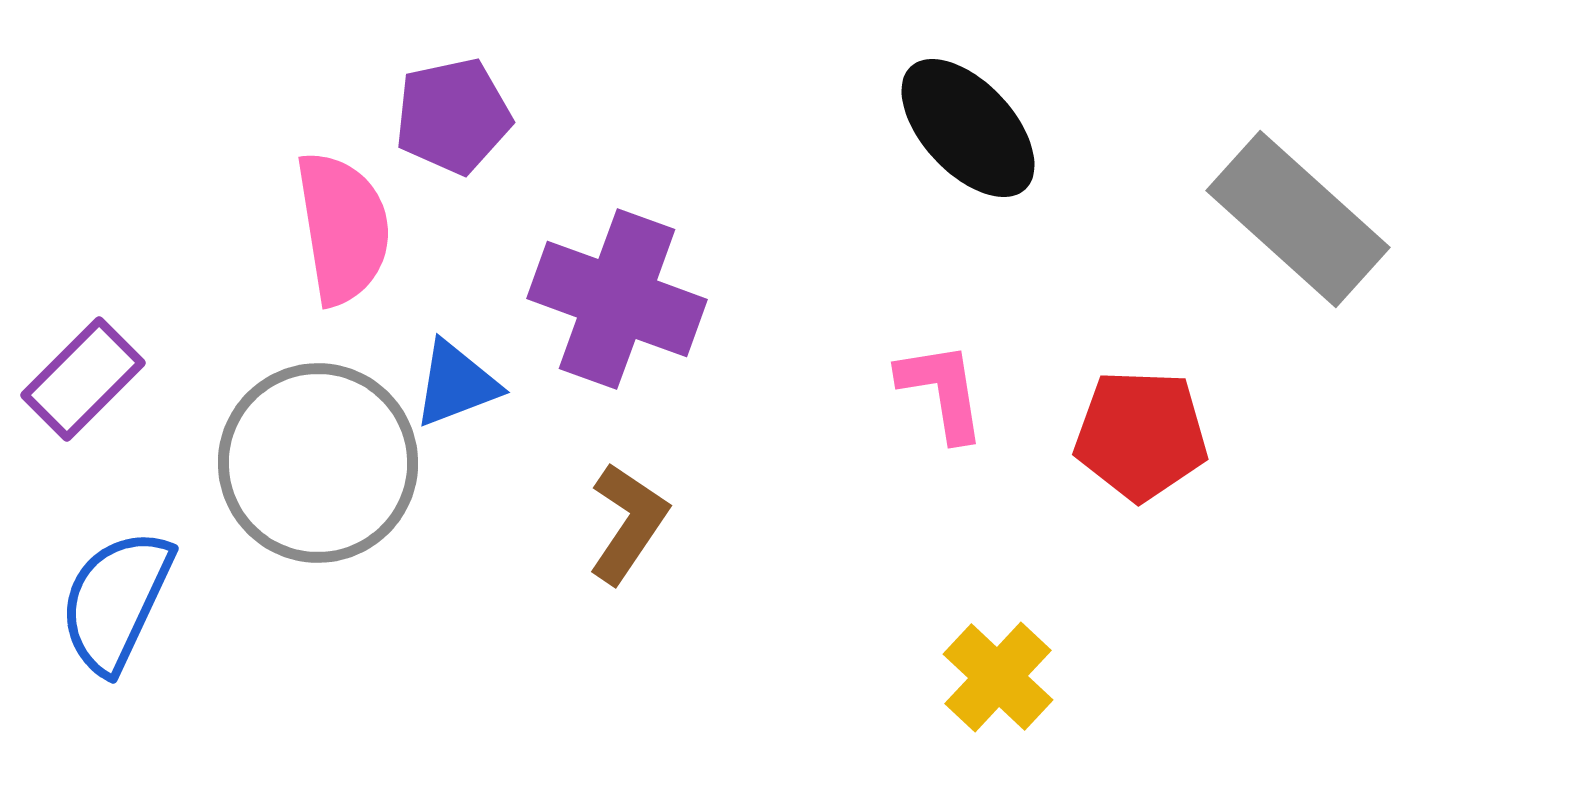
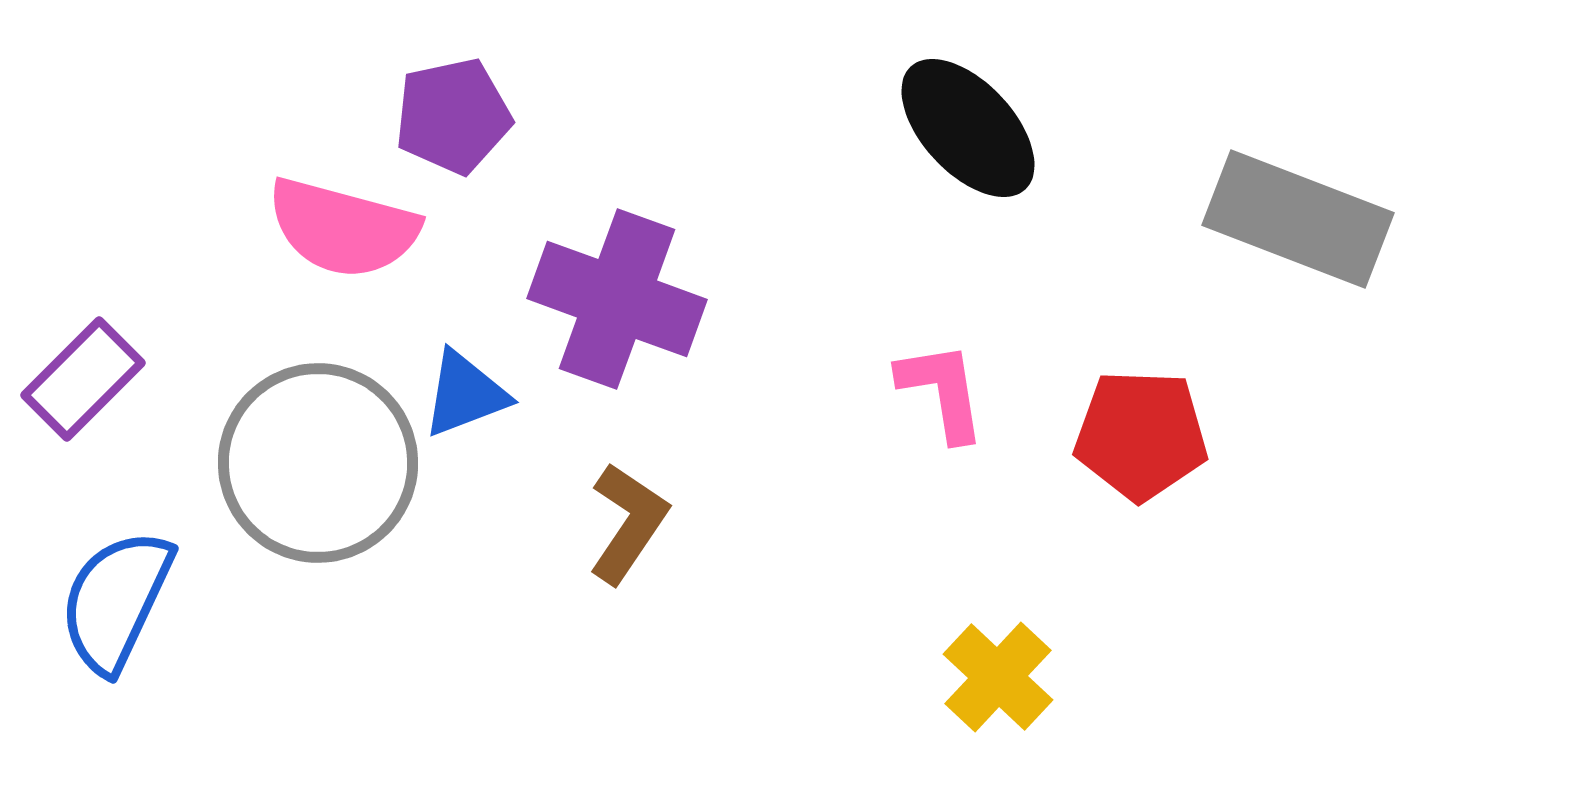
gray rectangle: rotated 21 degrees counterclockwise
pink semicircle: rotated 114 degrees clockwise
blue triangle: moved 9 px right, 10 px down
